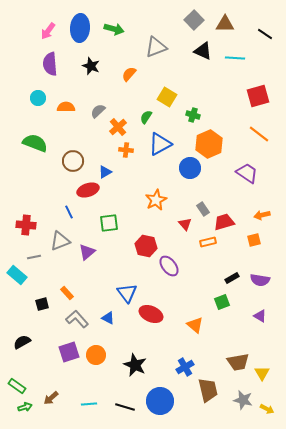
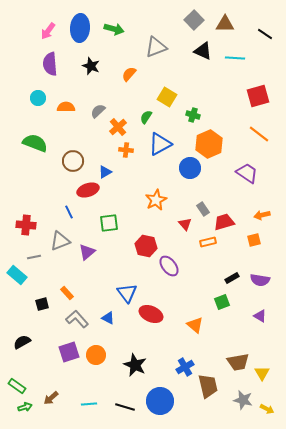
brown trapezoid at (208, 390): moved 4 px up
